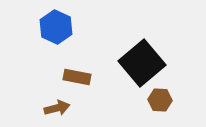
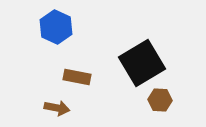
black square: rotated 9 degrees clockwise
brown arrow: rotated 25 degrees clockwise
